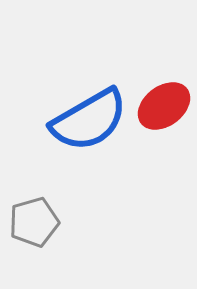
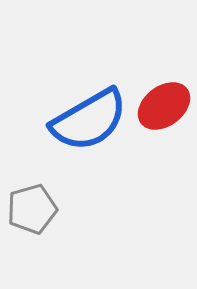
gray pentagon: moved 2 px left, 13 px up
